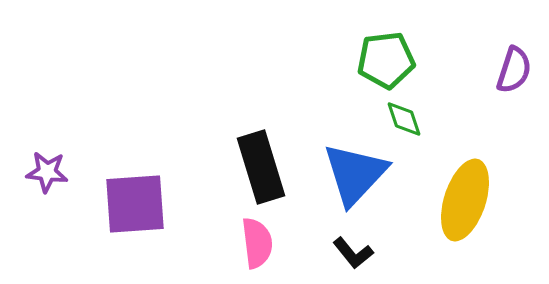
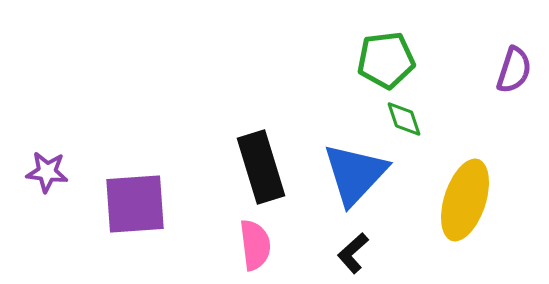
pink semicircle: moved 2 px left, 2 px down
black L-shape: rotated 87 degrees clockwise
